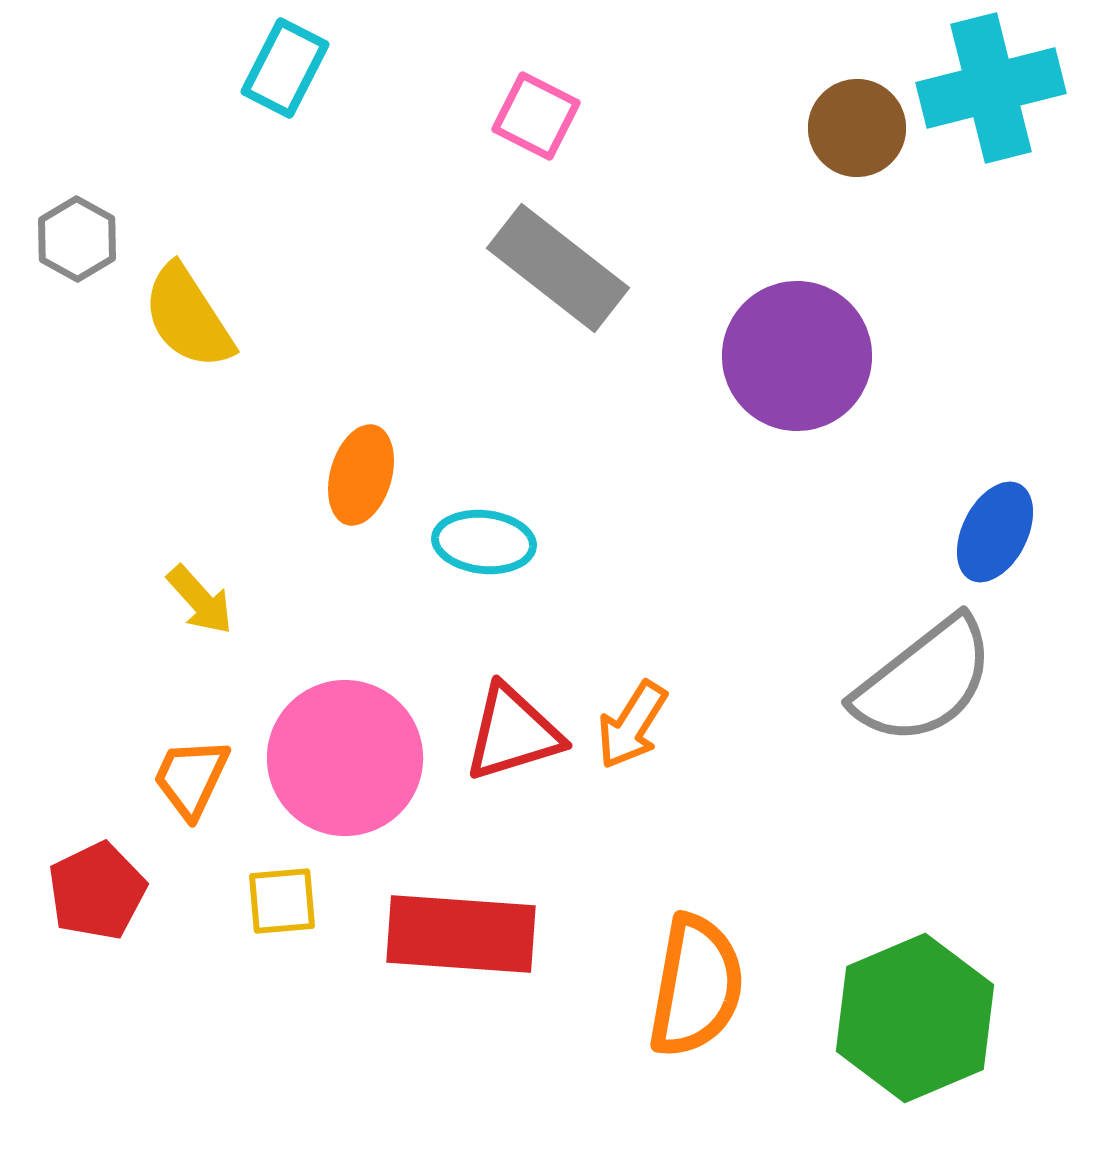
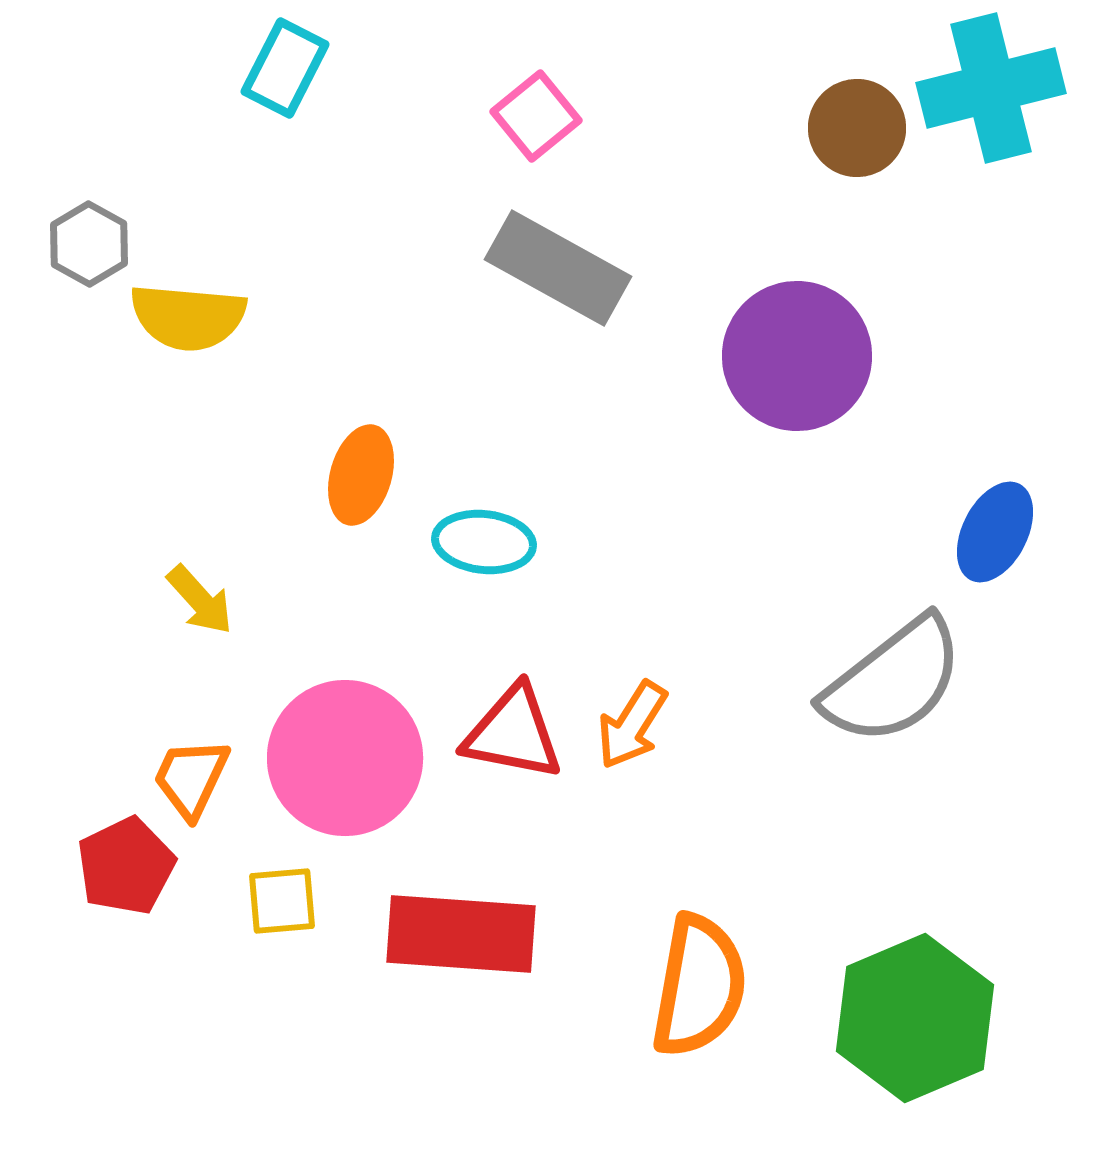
pink square: rotated 24 degrees clockwise
gray hexagon: moved 12 px right, 5 px down
gray rectangle: rotated 9 degrees counterclockwise
yellow semicircle: rotated 52 degrees counterclockwise
gray semicircle: moved 31 px left
red triangle: rotated 28 degrees clockwise
red pentagon: moved 29 px right, 25 px up
orange semicircle: moved 3 px right
